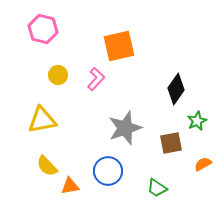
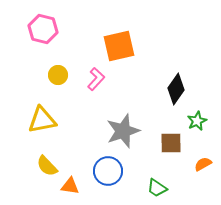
gray star: moved 2 px left, 3 px down
brown square: rotated 10 degrees clockwise
orange triangle: rotated 18 degrees clockwise
